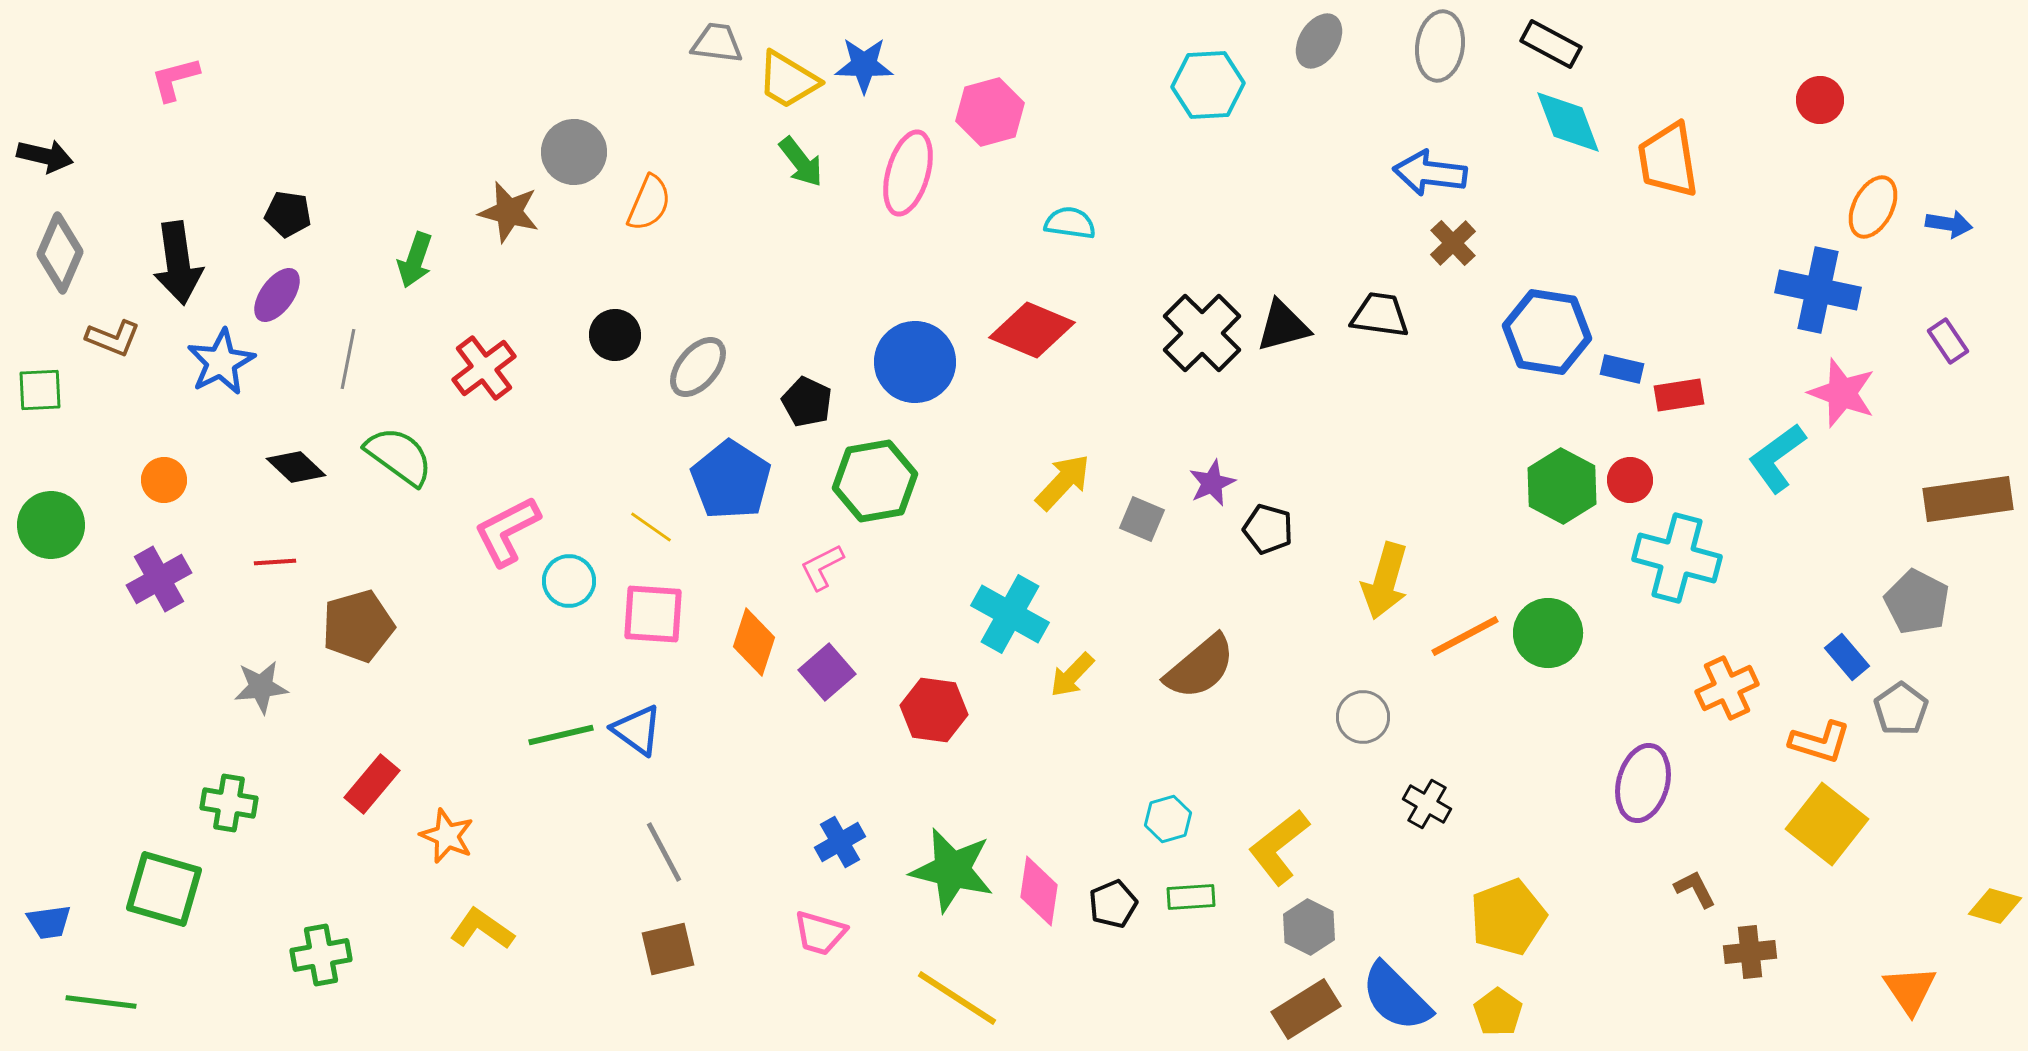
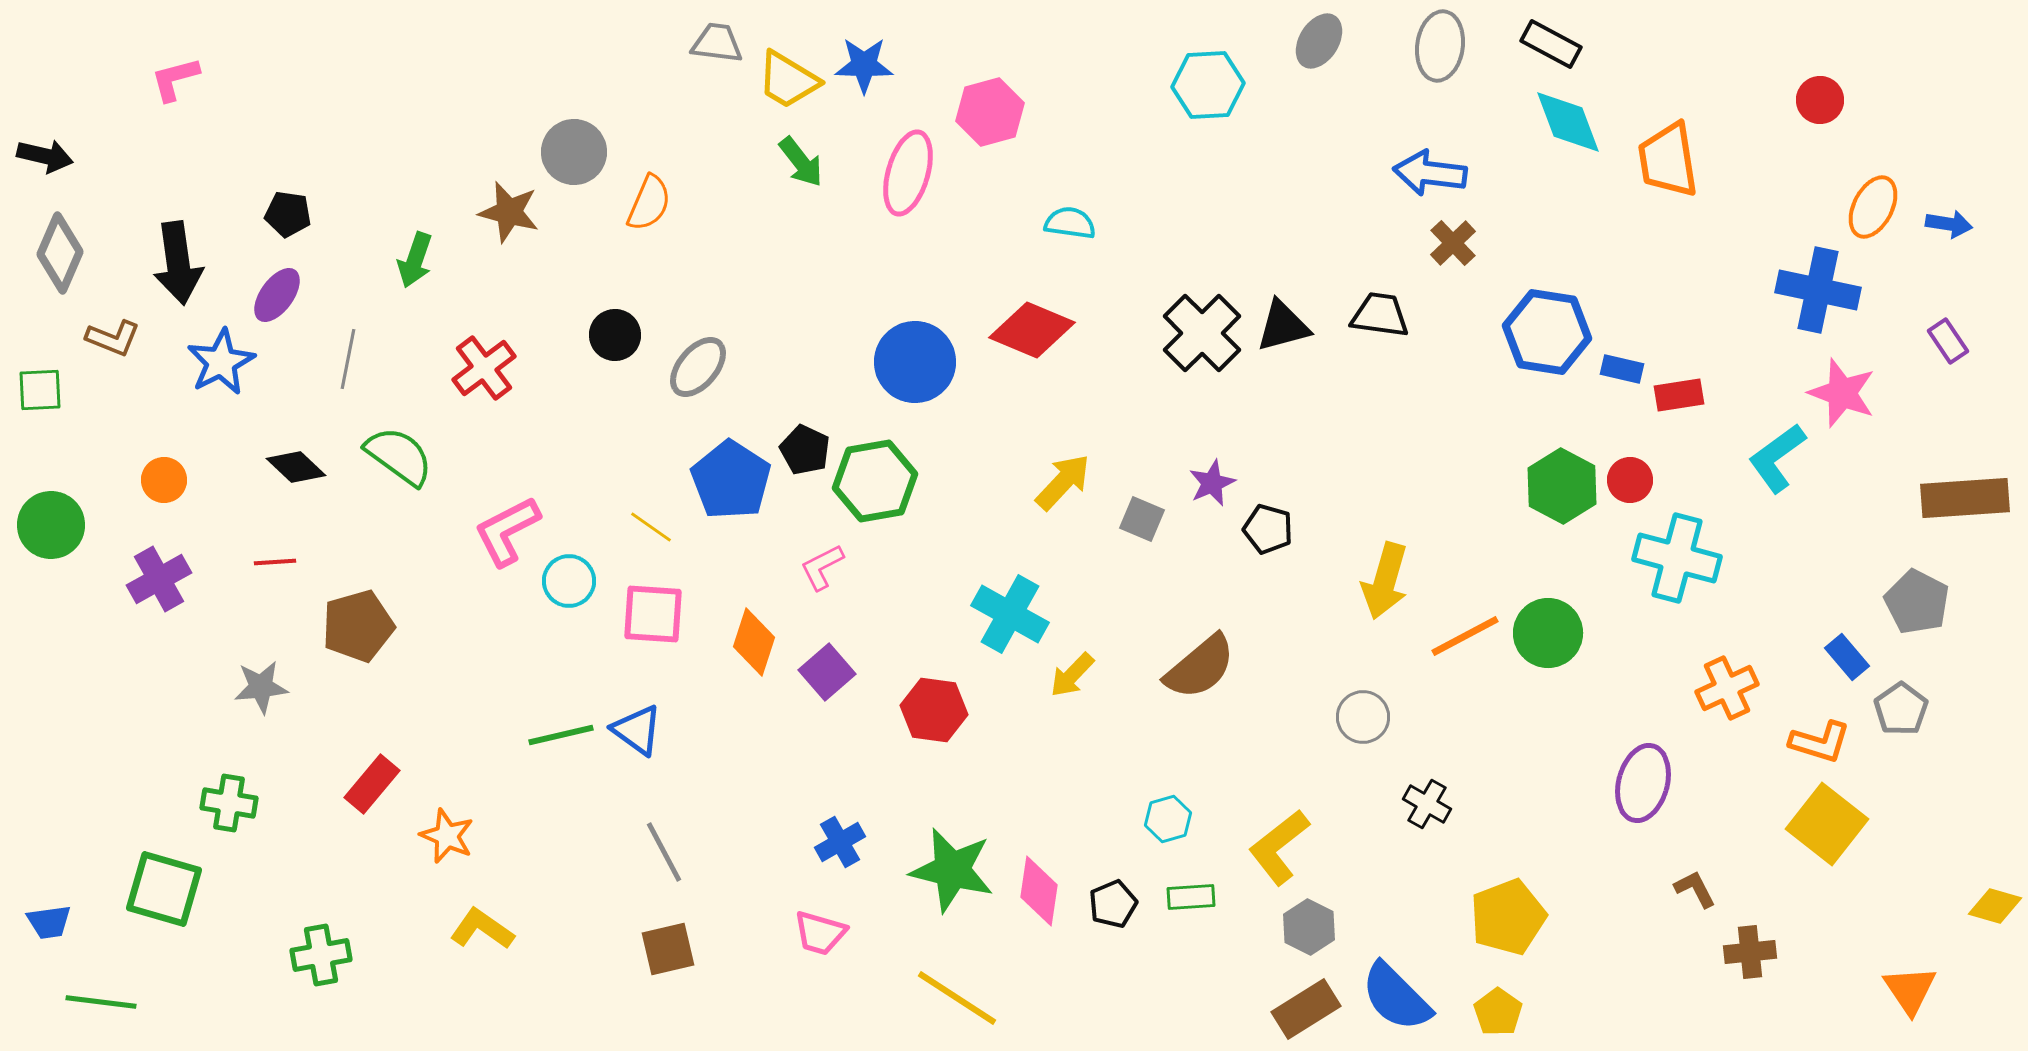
black pentagon at (807, 402): moved 2 px left, 48 px down
brown rectangle at (1968, 499): moved 3 px left, 1 px up; rotated 4 degrees clockwise
